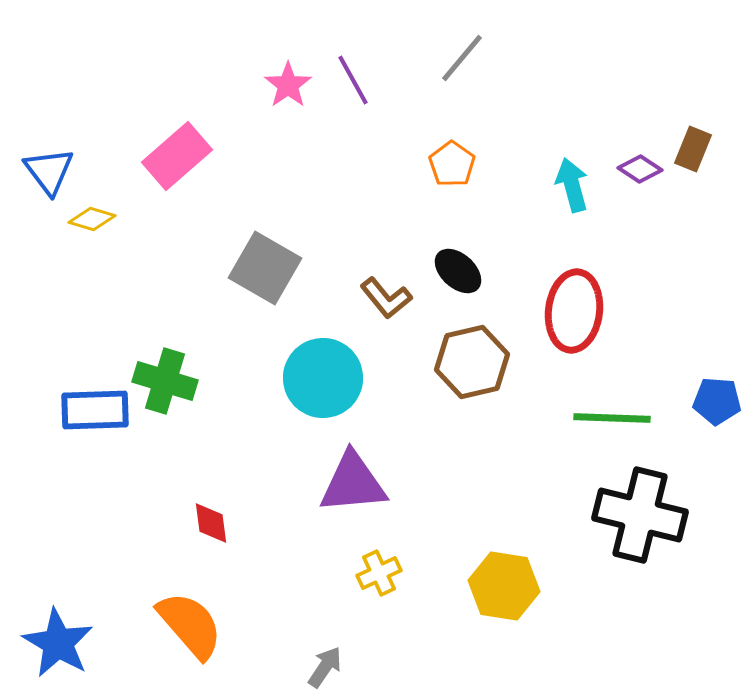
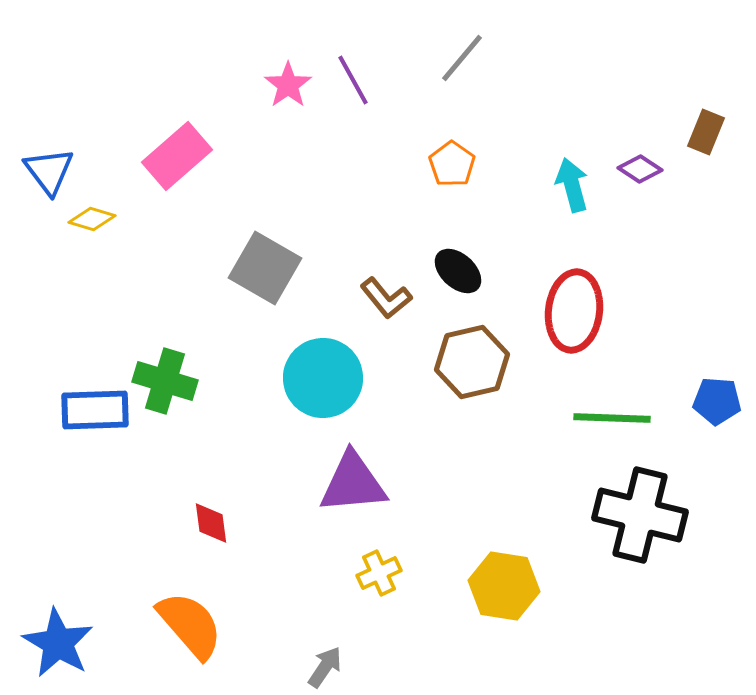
brown rectangle: moved 13 px right, 17 px up
